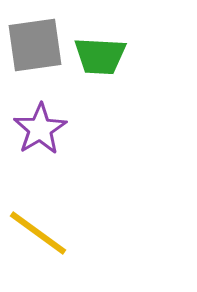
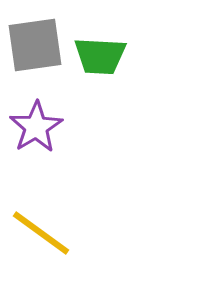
purple star: moved 4 px left, 2 px up
yellow line: moved 3 px right
